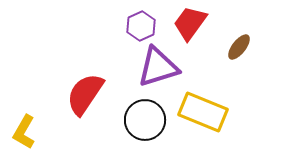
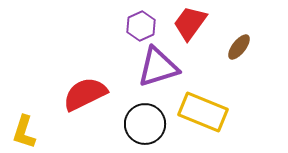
red semicircle: rotated 30 degrees clockwise
black circle: moved 4 px down
yellow L-shape: rotated 12 degrees counterclockwise
